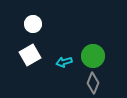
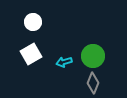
white circle: moved 2 px up
white square: moved 1 px right, 1 px up
